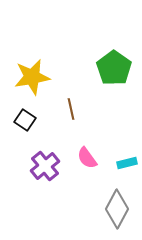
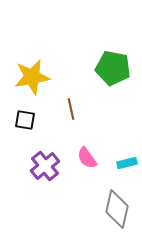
green pentagon: moved 1 px left; rotated 24 degrees counterclockwise
black square: rotated 25 degrees counterclockwise
gray diamond: rotated 15 degrees counterclockwise
